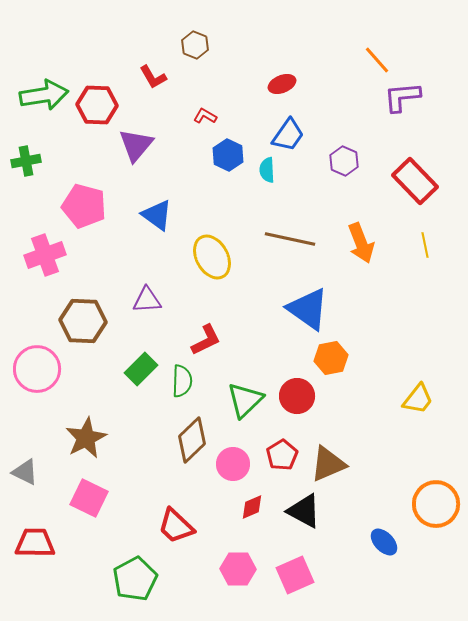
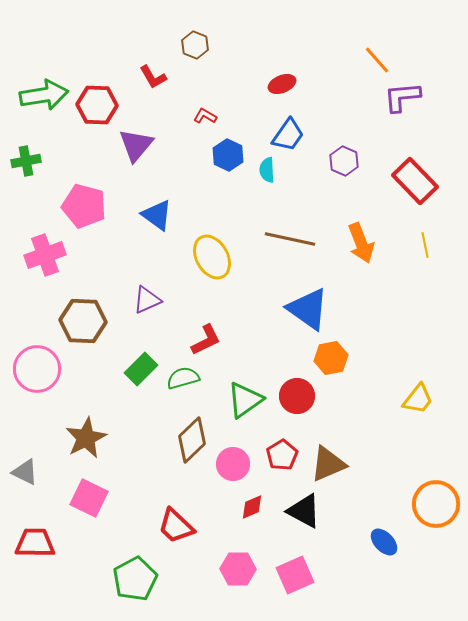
purple triangle at (147, 300): rotated 20 degrees counterclockwise
green semicircle at (182, 381): moved 1 px right, 3 px up; rotated 108 degrees counterclockwise
green triangle at (245, 400): rotated 9 degrees clockwise
